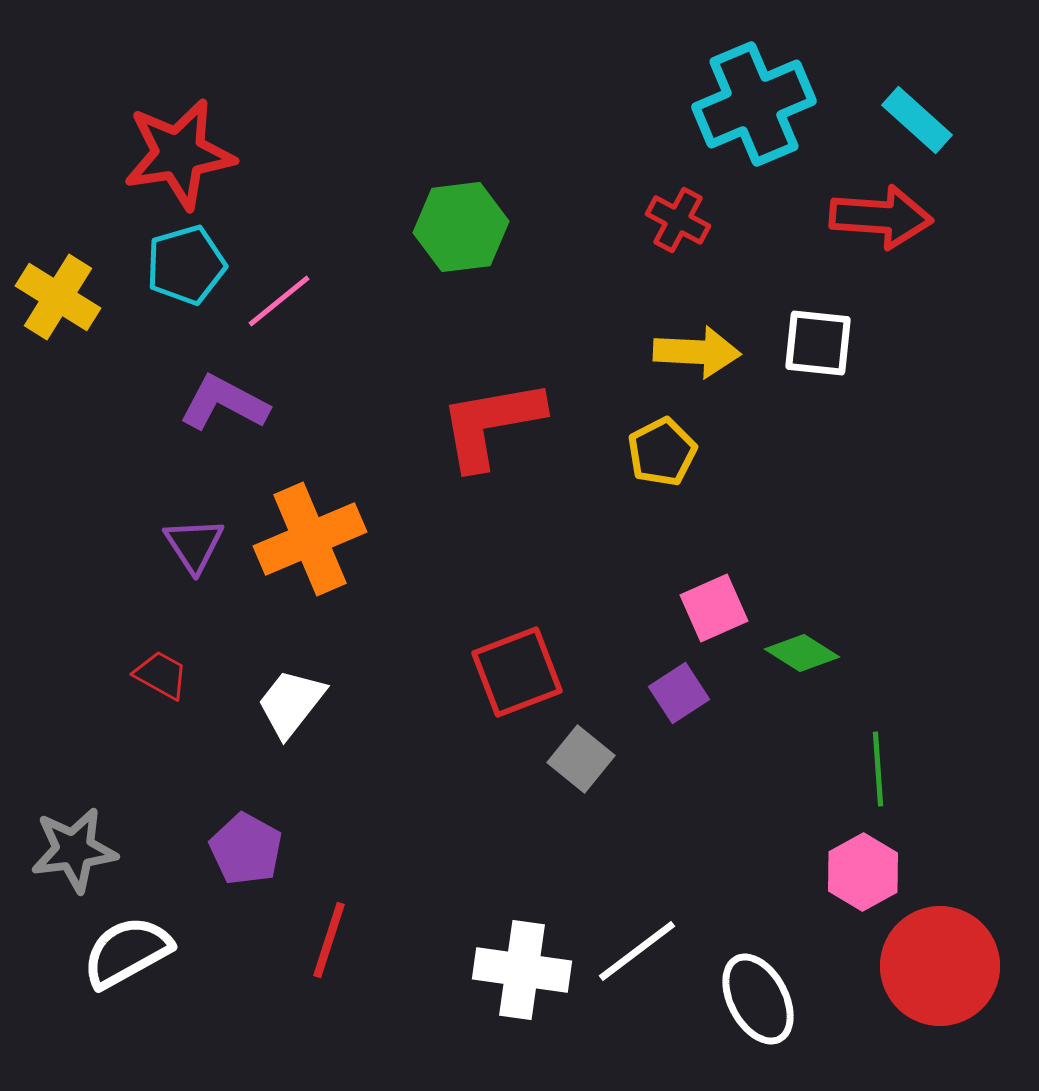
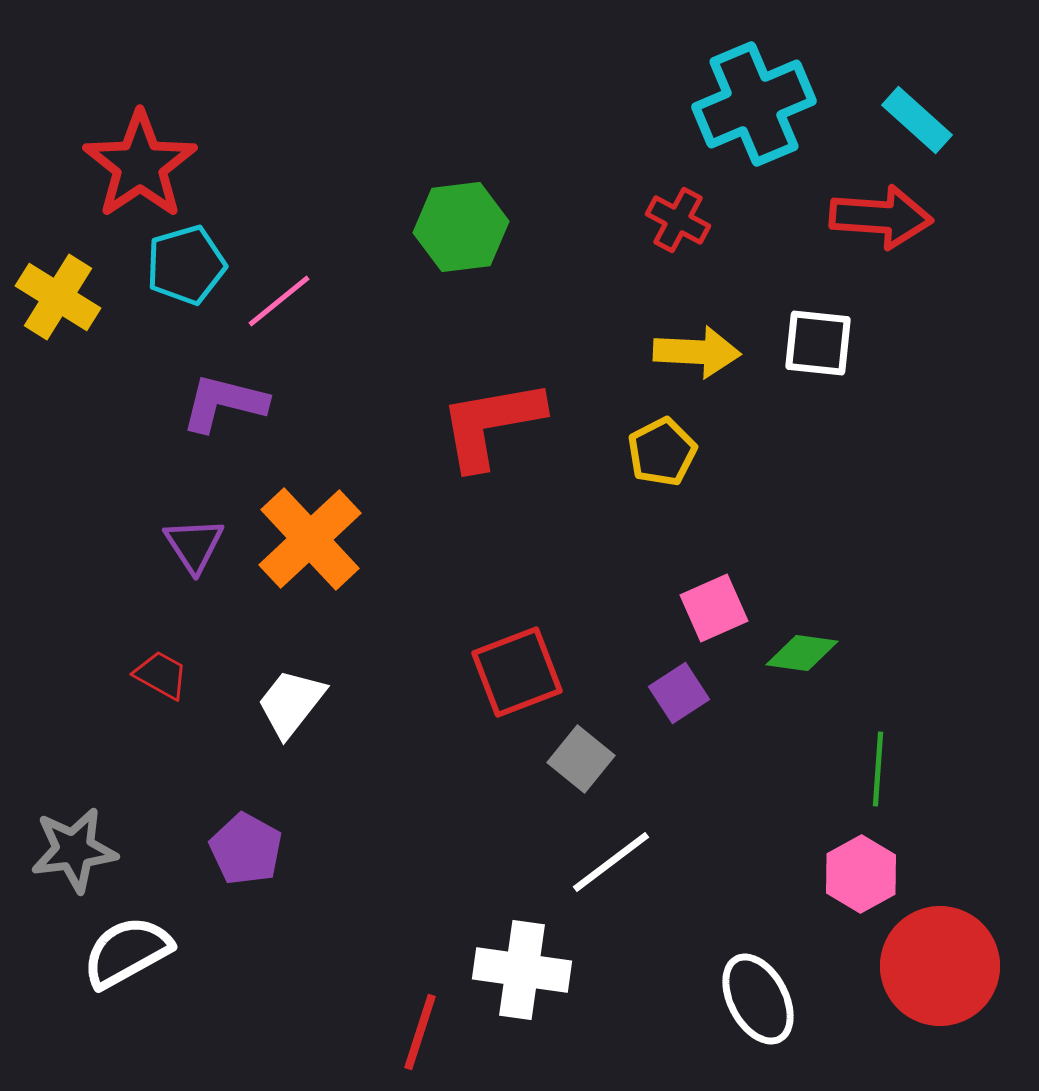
red star: moved 39 px left, 11 px down; rotated 25 degrees counterclockwise
purple L-shape: rotated 14 degrees counterclockwise
orange cross: rotated 20 degrees counterclockwise
green diamond: rotated 24 degrees counterclockwise
green line: rotated 8 degrees clockwise
pink hexagon: moved 2 px left, 2 px down
red line: moved 91 px right, 92 px down
white line: moved 26 px left, 89 px up
